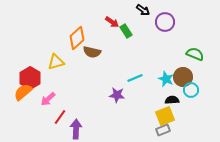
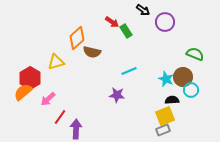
cyan line: moved 6 px left, 7 px up
